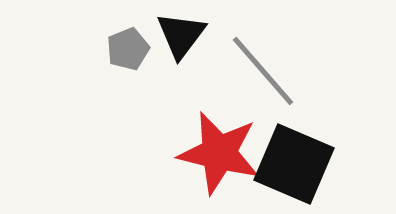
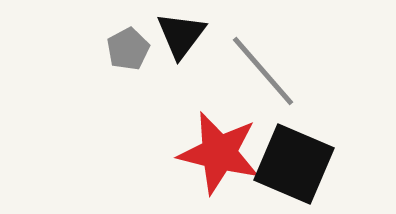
gray pentagon: rotated 6 degrees counterclockwise
